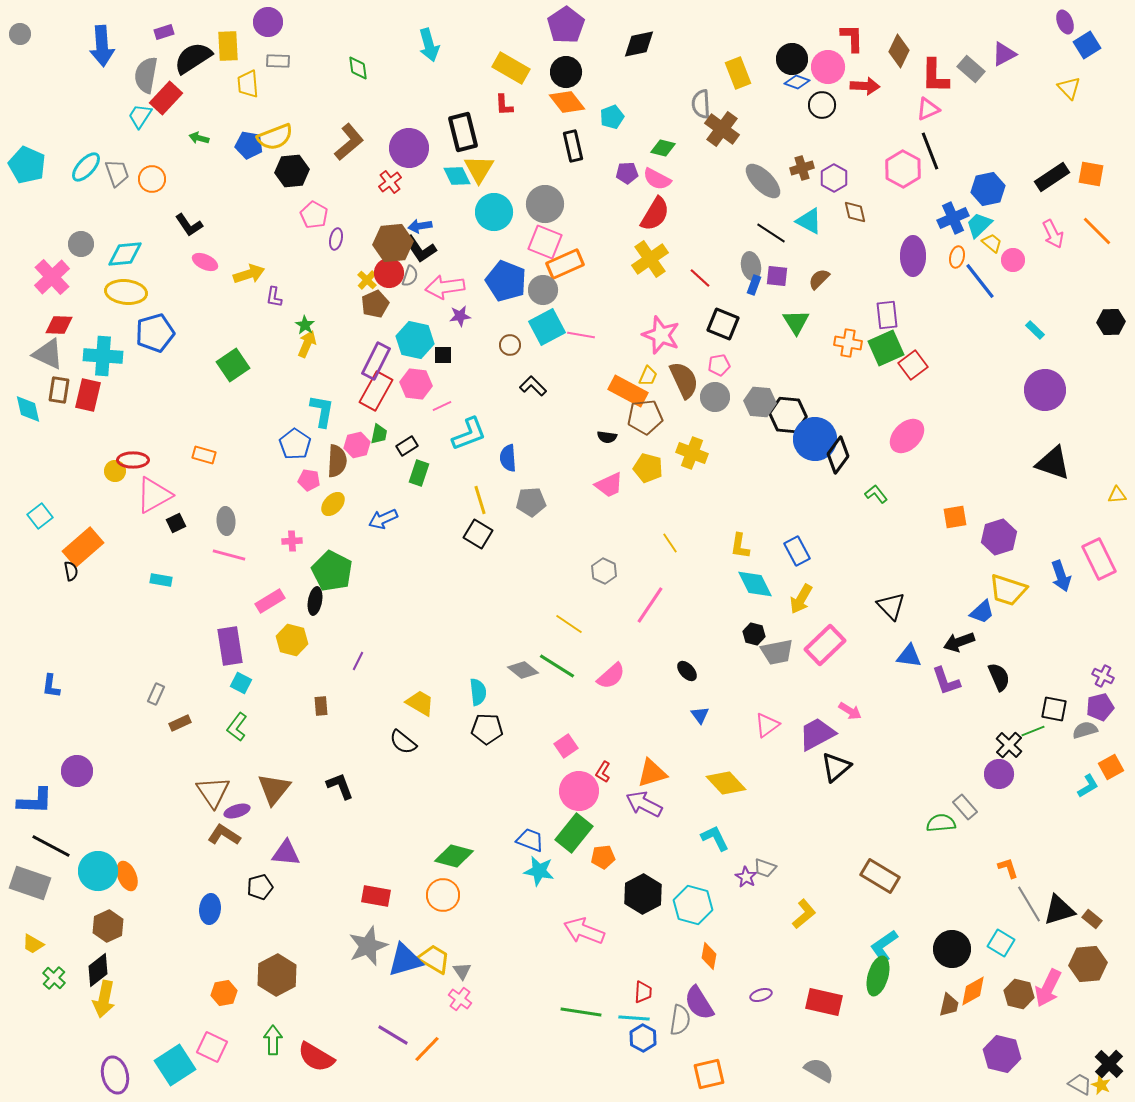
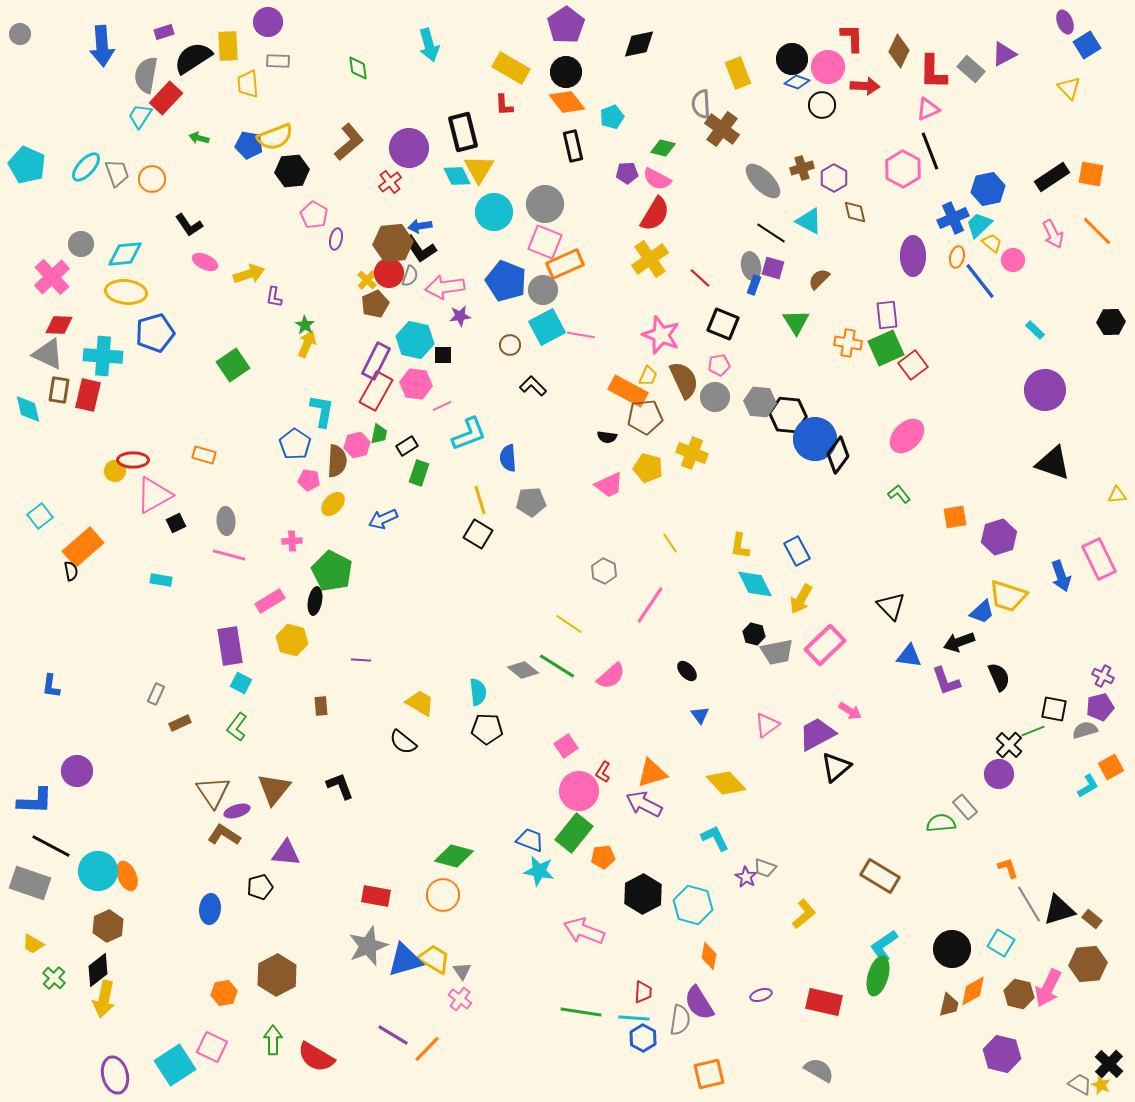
red L-shape at (935, 76): moved 2 px left, 4 px up
purple square at (777, 276): moved 4 px left, 8 px up; rotated 10 degrees clockwise
green L-shape at (876, 494): moved 23 px right
yellow trapezoid at (1008, 590): moved 6 px down
purple line at (358, 661): moved 3 px right, 1 px up; rotated 66 degrees clockwise
